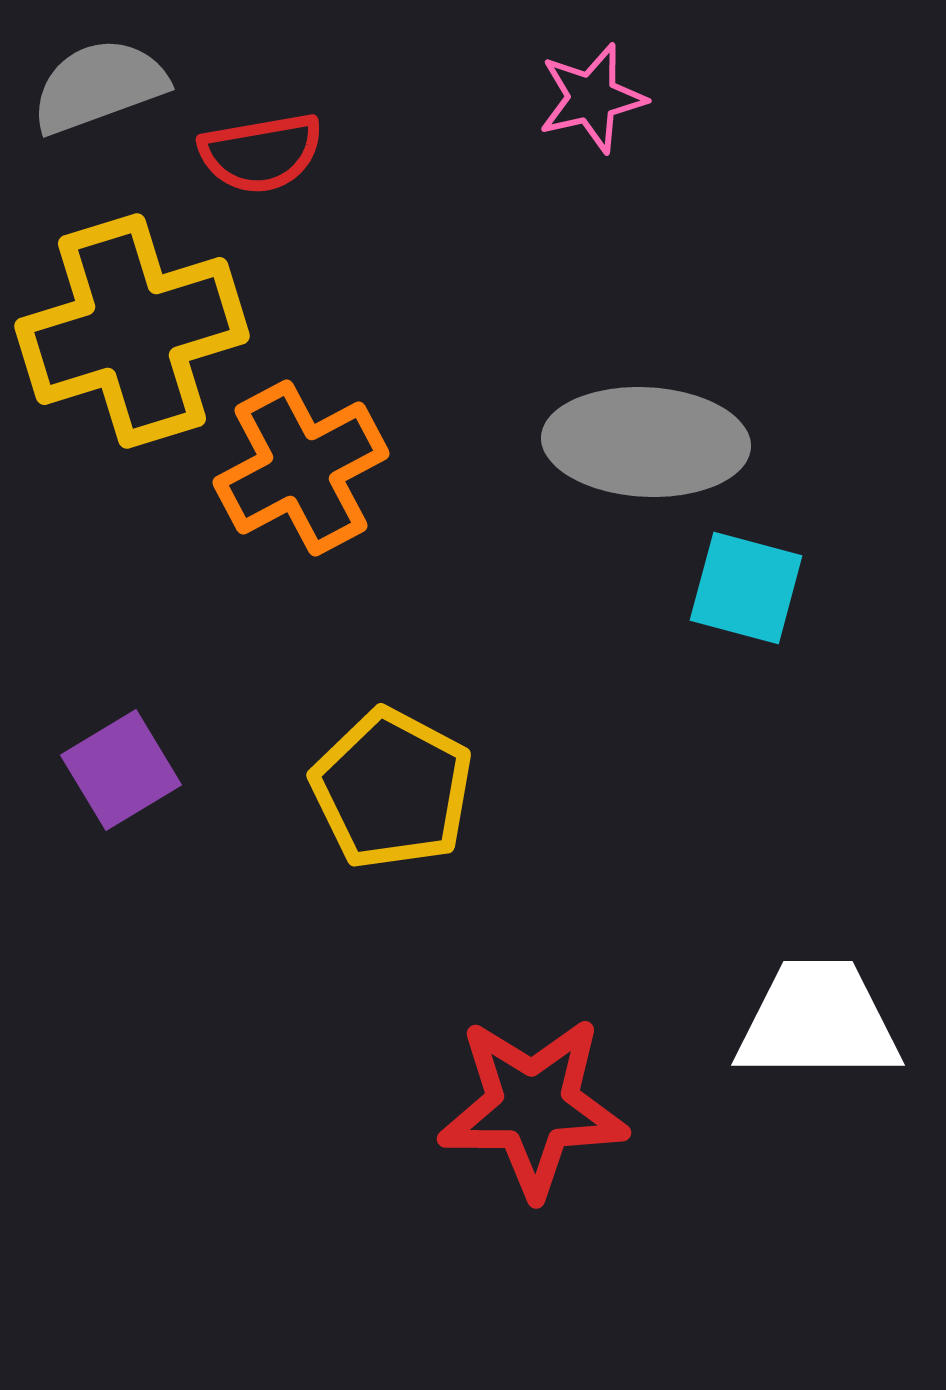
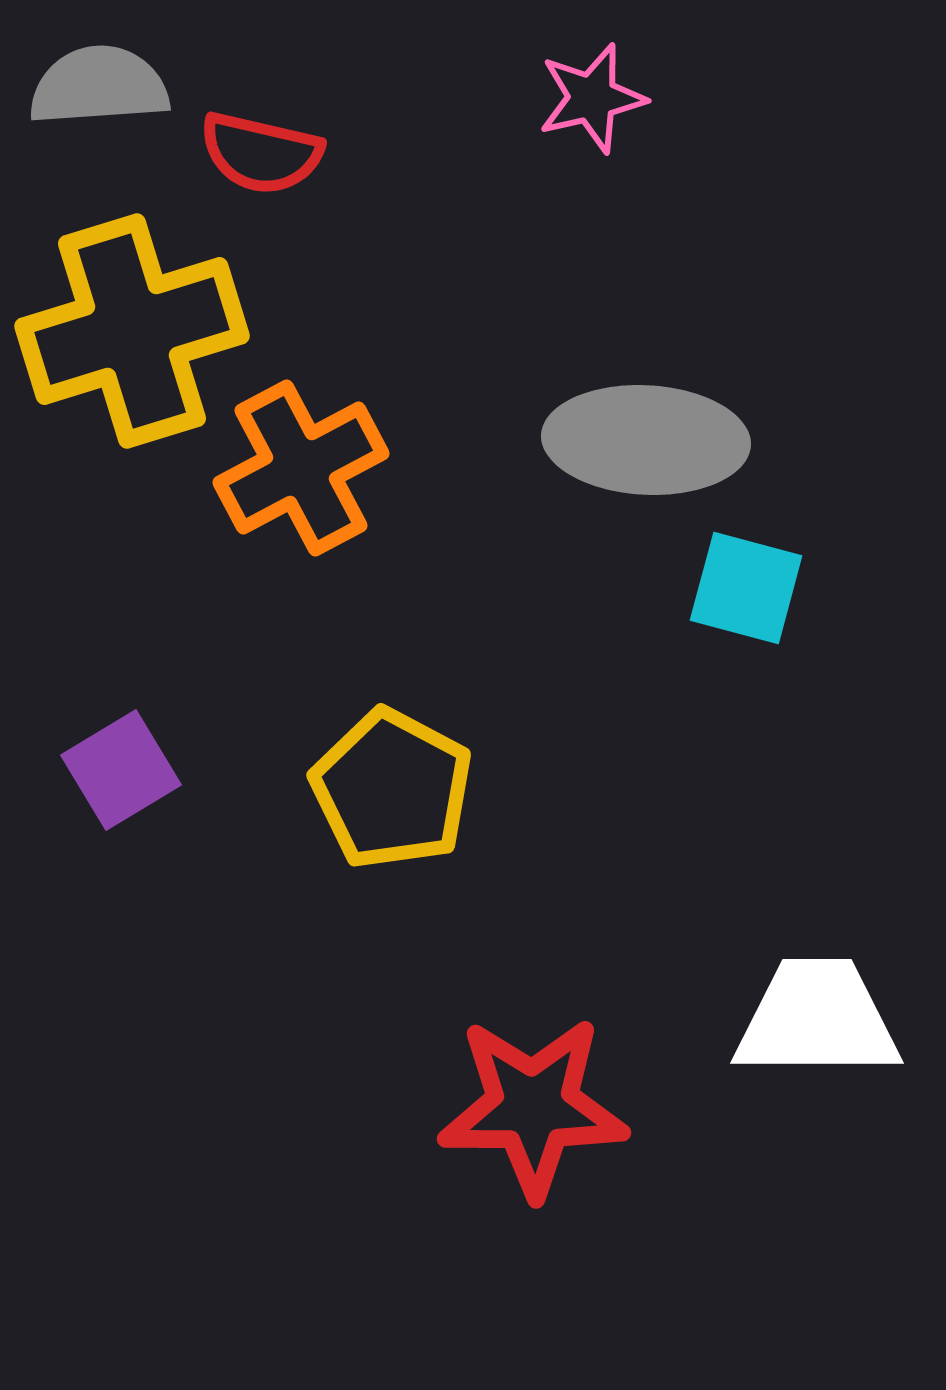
gray semicircle: rotated 16 degrees clockwise
red semicircle: rotated 23 degrees clockwise
gray ellipse: moved 2 px up
white trapezoid: moved 1 px left, 2 px up
